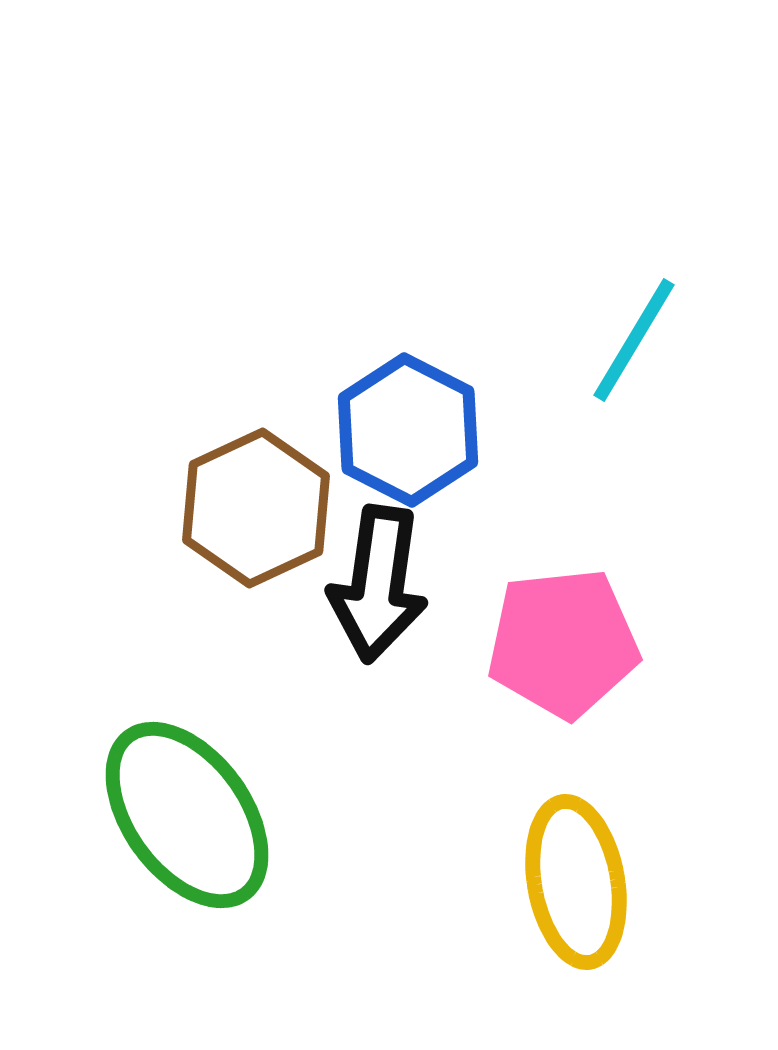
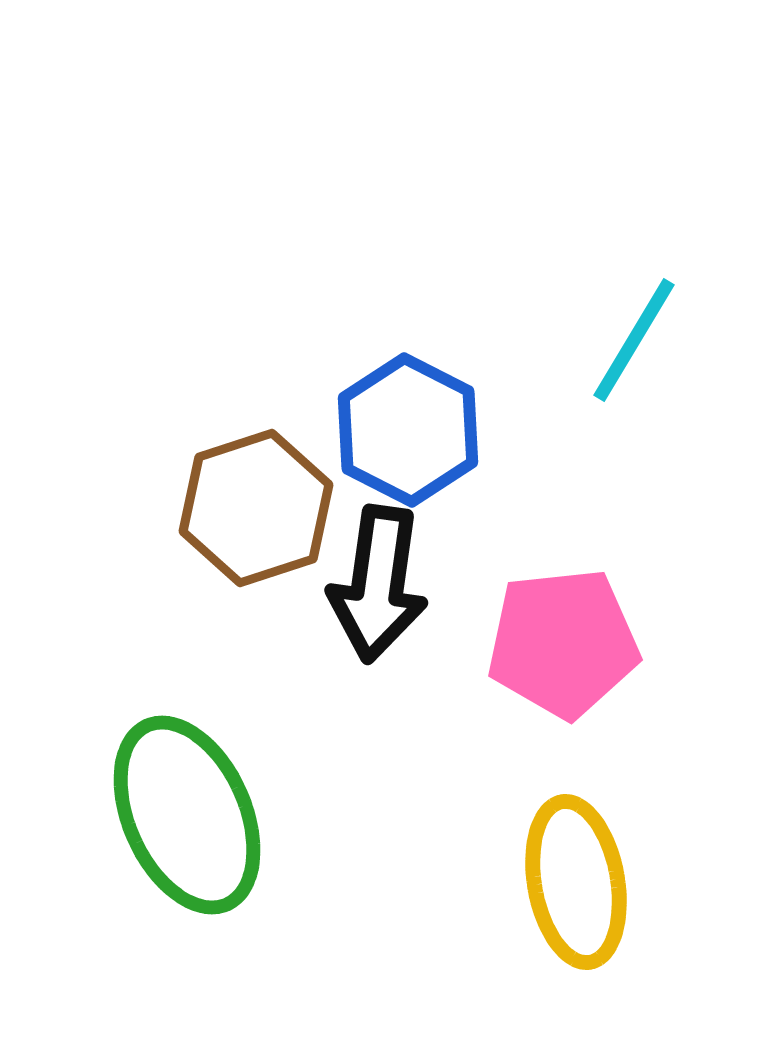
brown hexagon: rotated 7 degrees clockwise
green ellipse: rotated 12 degrees clockwise
